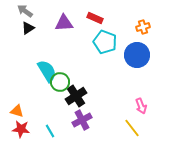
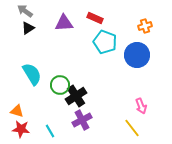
orange cross: moved 2 px right, 1 px up
cyan semicircle: moved 15 px left, 3 px down
green circle: moved 3 px down
